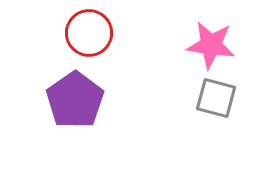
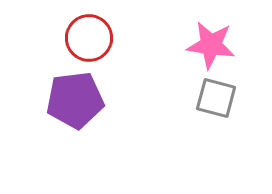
red circle: moved 5 px down
purple pentagon: rotated 28 degrees clockwise
